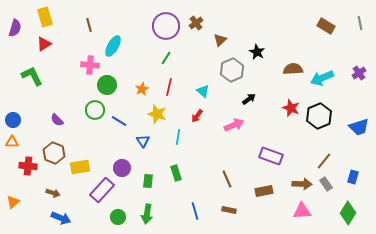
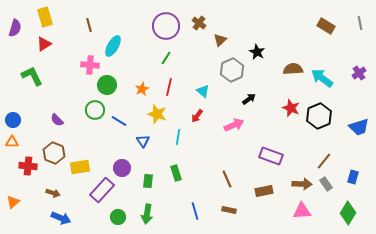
brown cross at (196, 23): moved 3 px right; rotated 16 degrees counterclockwise
cyan arrow at (322, 78): rotated 60 degrees clockwise
